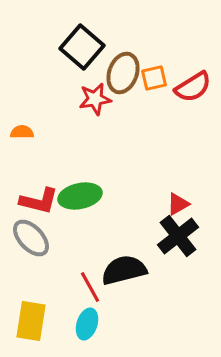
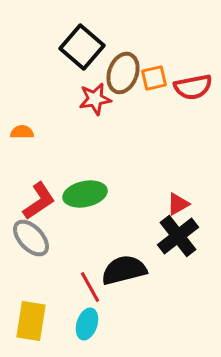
red semicircle: rotated 21 degrees clockwise
green ellipse: moved 5 px right, 2 px up
red L-shape: rotated 48 degrees counterclockwise
